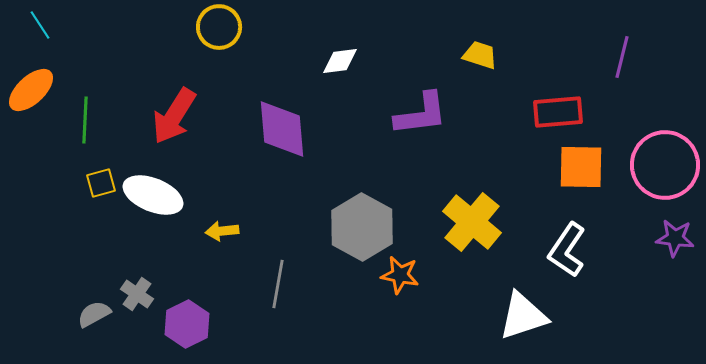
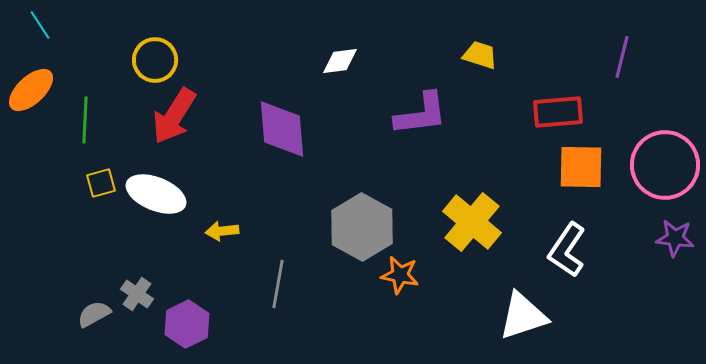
yellow circle: moved 64 px left, 33 px down
white ellipse: moved 3 px right, 1 px up
